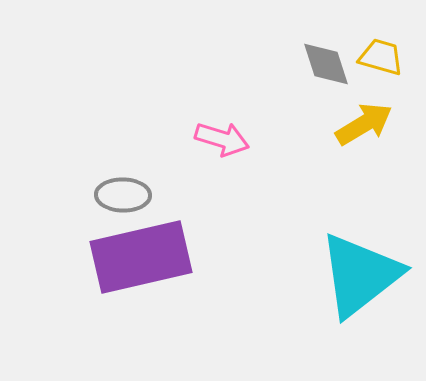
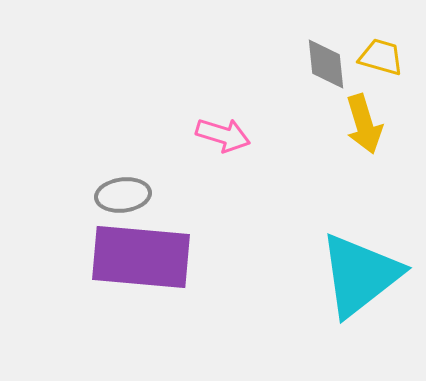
gray diamond: rotated 12 degrees clockwise
yellow arrow: rotated 104 degrees clockwise
pink arrow: moved 1 px right, 4 px up
gray ellipse: rotated 8 degrees counterclockwise
purple rectangle: rotated 18 degrees clockwise
